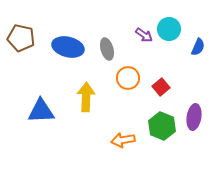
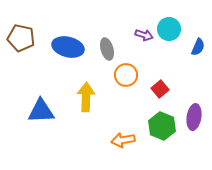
purple arrow: rotated 18 degrees counterclockwise
orange circle: moved 2 px left, 3 px up
red square: moved 1 px left, 2 px down
